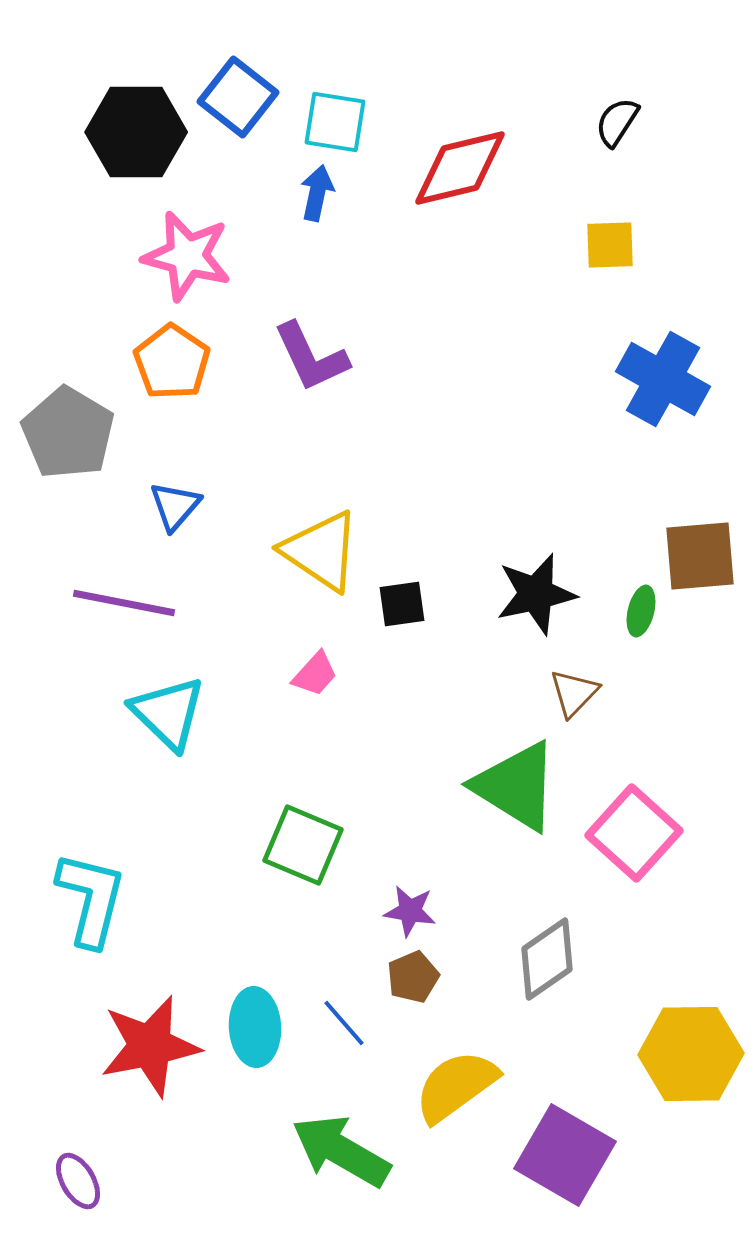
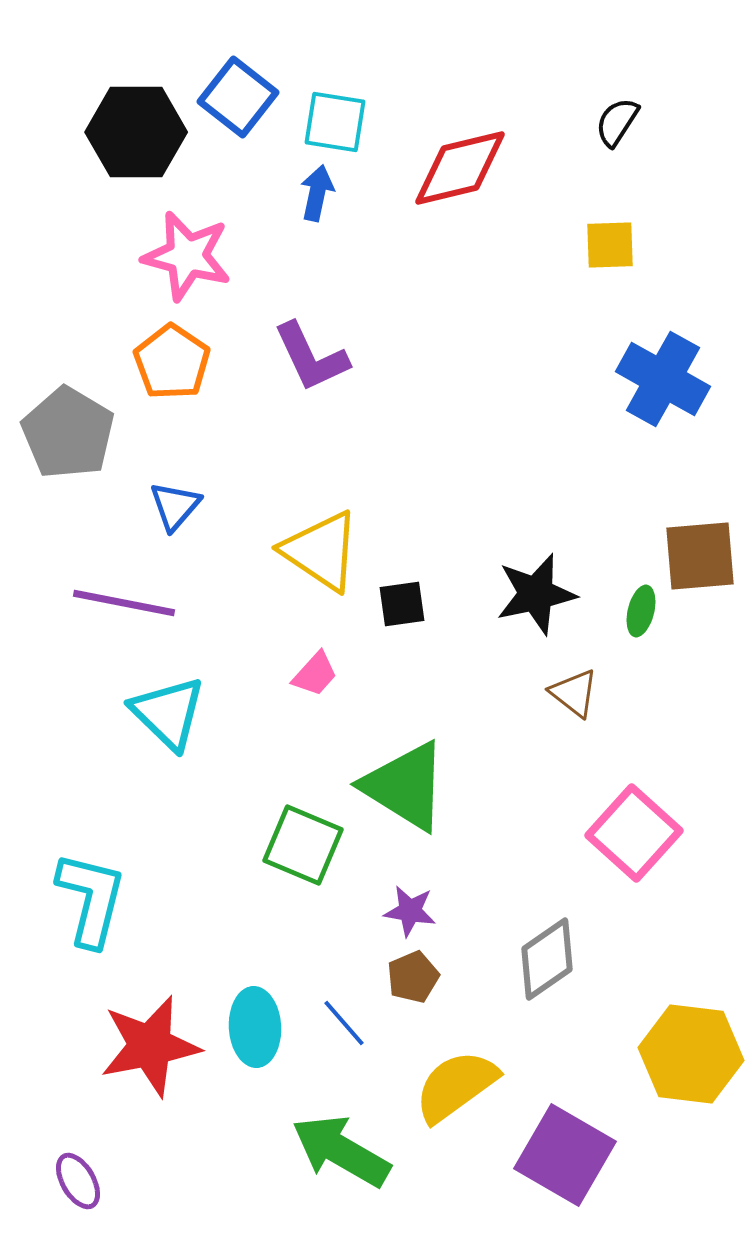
brown triangle: rotated 36 degrees counterclockwise
green triangle: moved 111 px left
yellow hexagon: rotated 8 degrees clockwise
